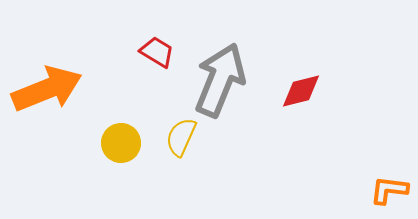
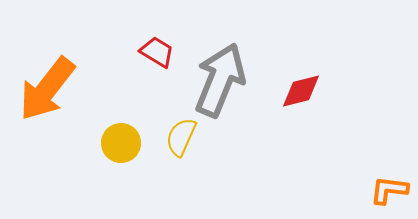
orange arrow: rotated 150 degrees clockwise
